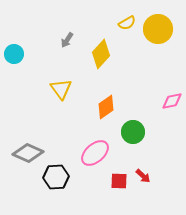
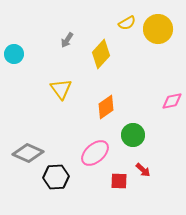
green circle: moved 3 px down
red arrow: moved 6 px up
